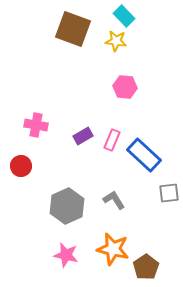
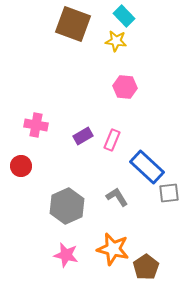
brown square: moved 5 px up
blue rectangle: moved 3 px right, 12 px down
gray L-shape: moved 3 px right, 3 px up
